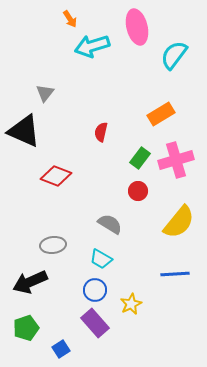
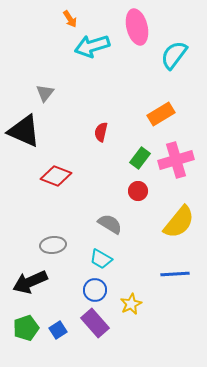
blue square: moved 3 px left, 19 px up
